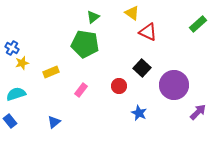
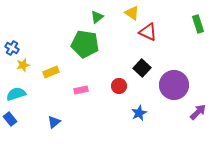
green triangle: moved 4 px right
green rectangle: rotated 66 degrees counterclockwise
yellow star: moved 1 px right, 2 px down
pink rectangle: rotated 40 degrees clockwise
blue star: rotated 21 degrees clockwise
blue rectangle: moved 2 px up
